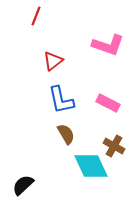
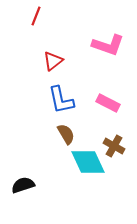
cyan diamond: moved 3 px left, 4 px up
black semicircle: rotated 25 degrees clockwise
